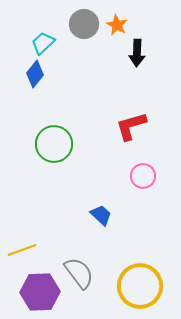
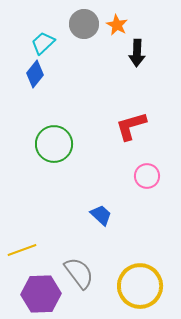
pink circle: moved 4 px right
purple hexagon: moved 1 px right, 2 px down
